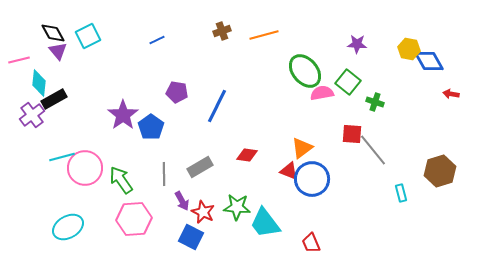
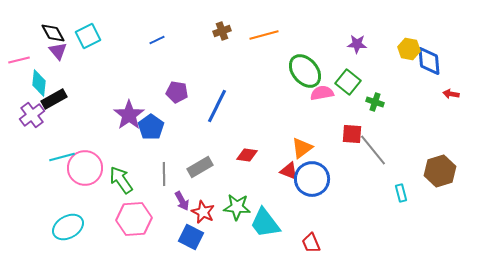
blue diamond at (429, 61): rotated 24 degrees clockwise
purple star at (123, 115): moved 6 px right
